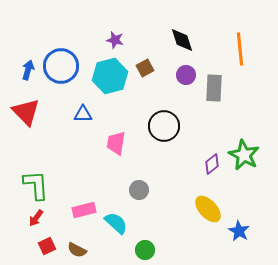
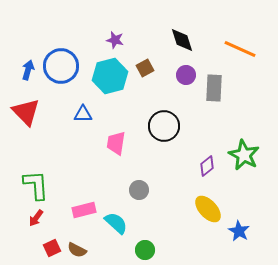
orange line: rotated 60 degrees counterclockwise
purple diamond: moved 5 px left, 2 px down
red square: moved 5 px right, 2 px down
